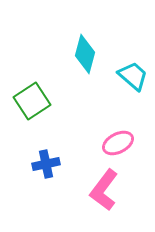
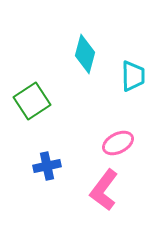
cyan trapezoid: rotated 48 degrees clockwise
blue cross: moved 1 px right, 2 px down
